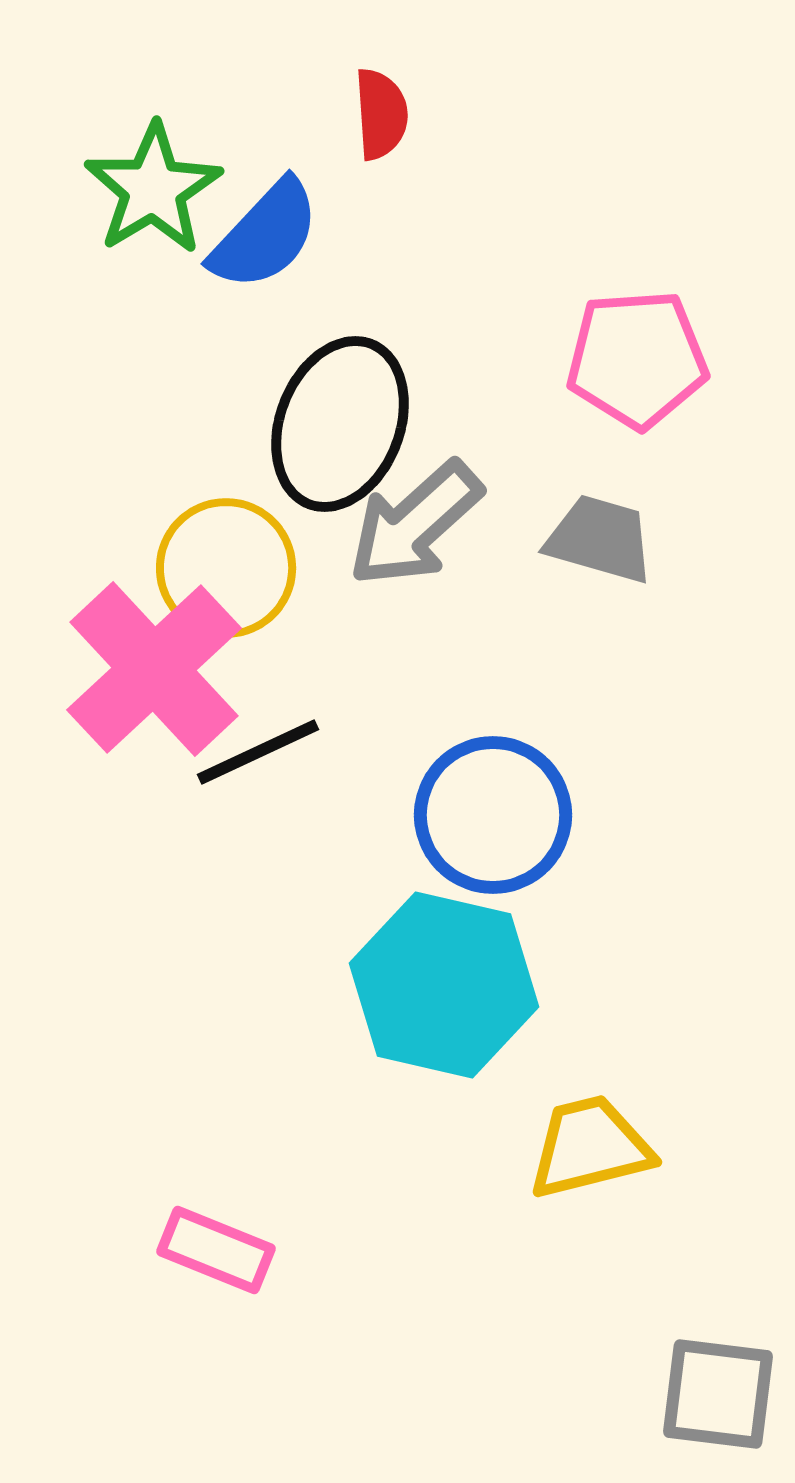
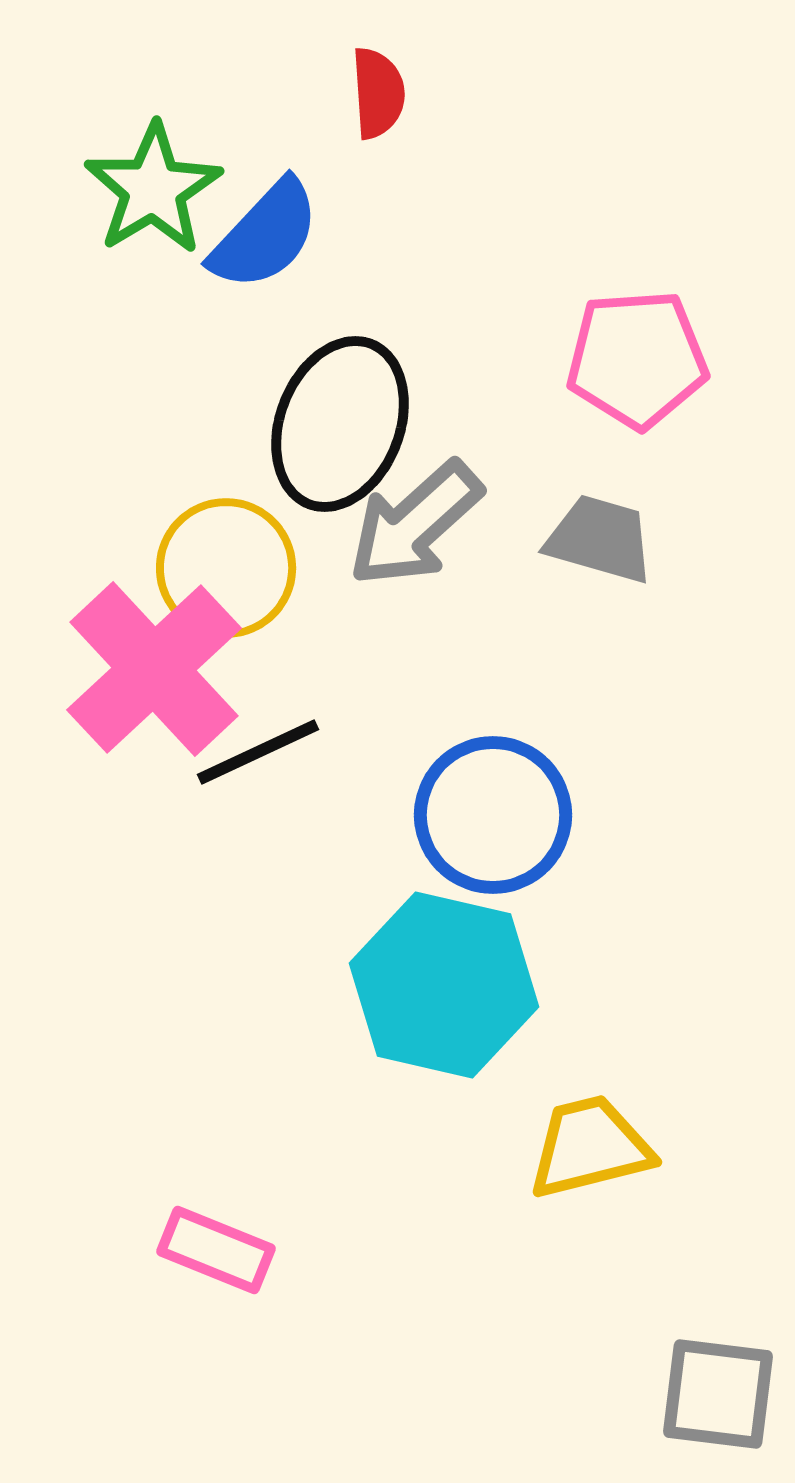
red semicircle: moved 3 px left, 21 px up
